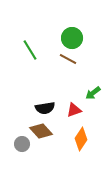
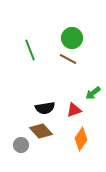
green line: rotated 10 degrees clockwise
gray circle: moved 1 px left, 1 px down
